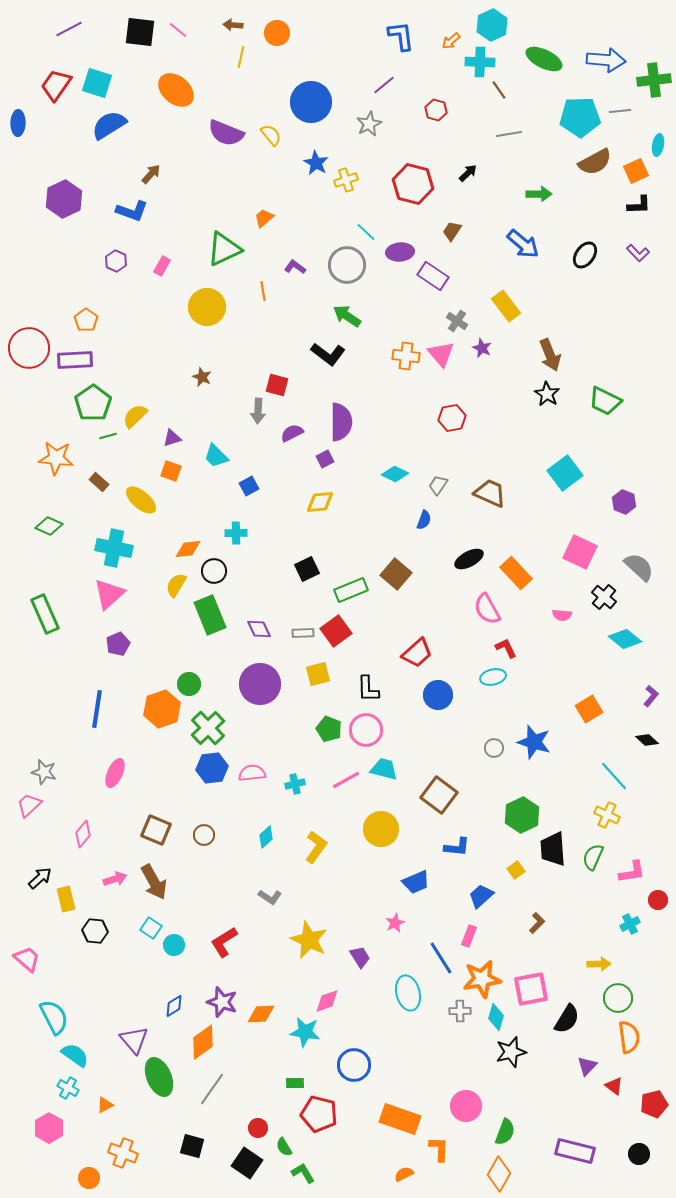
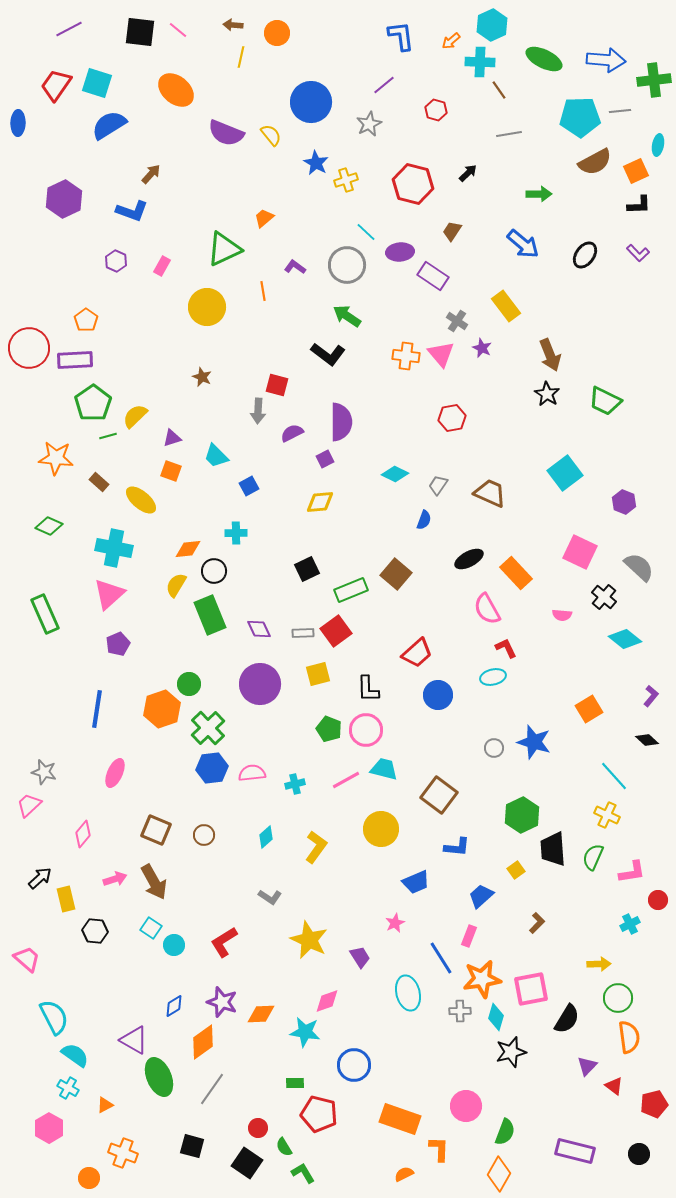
purple triangle at (134, 1040): rotated 20 degrees counterclockwise
